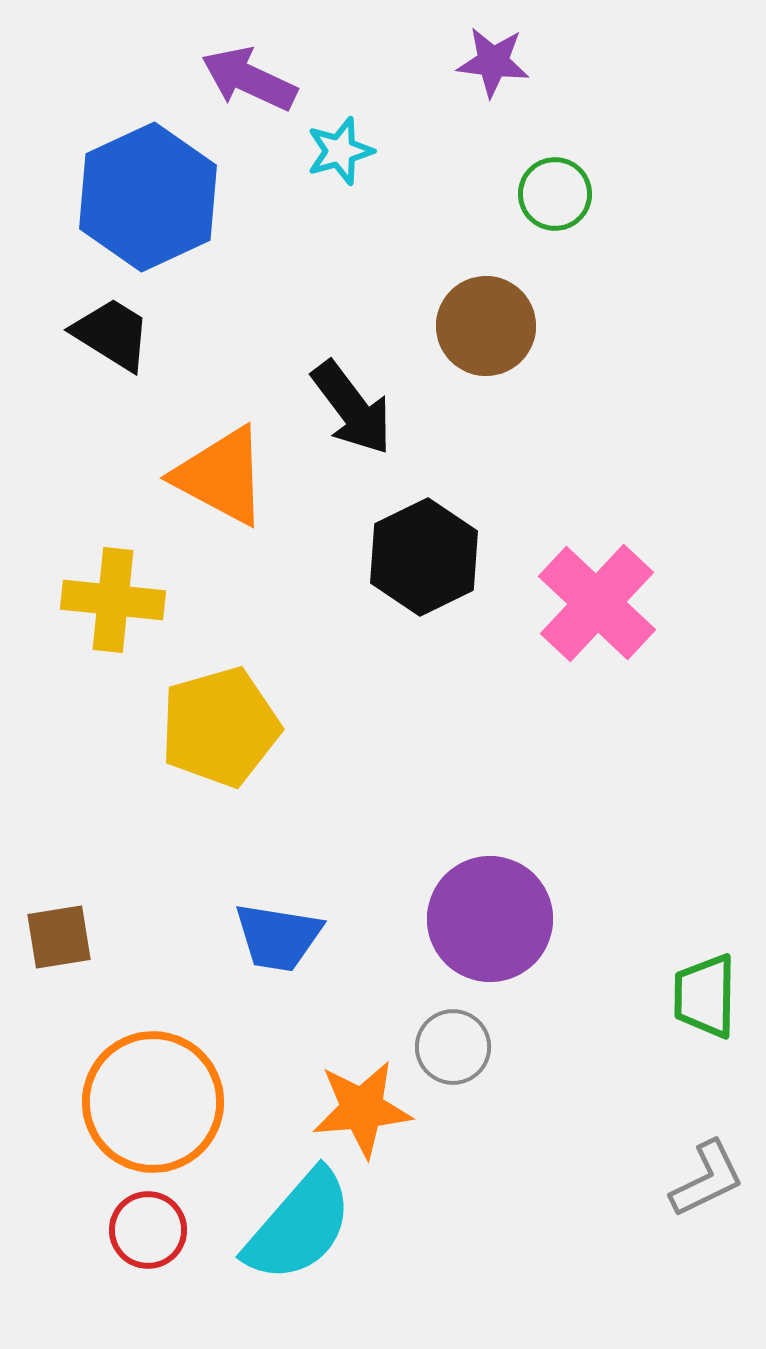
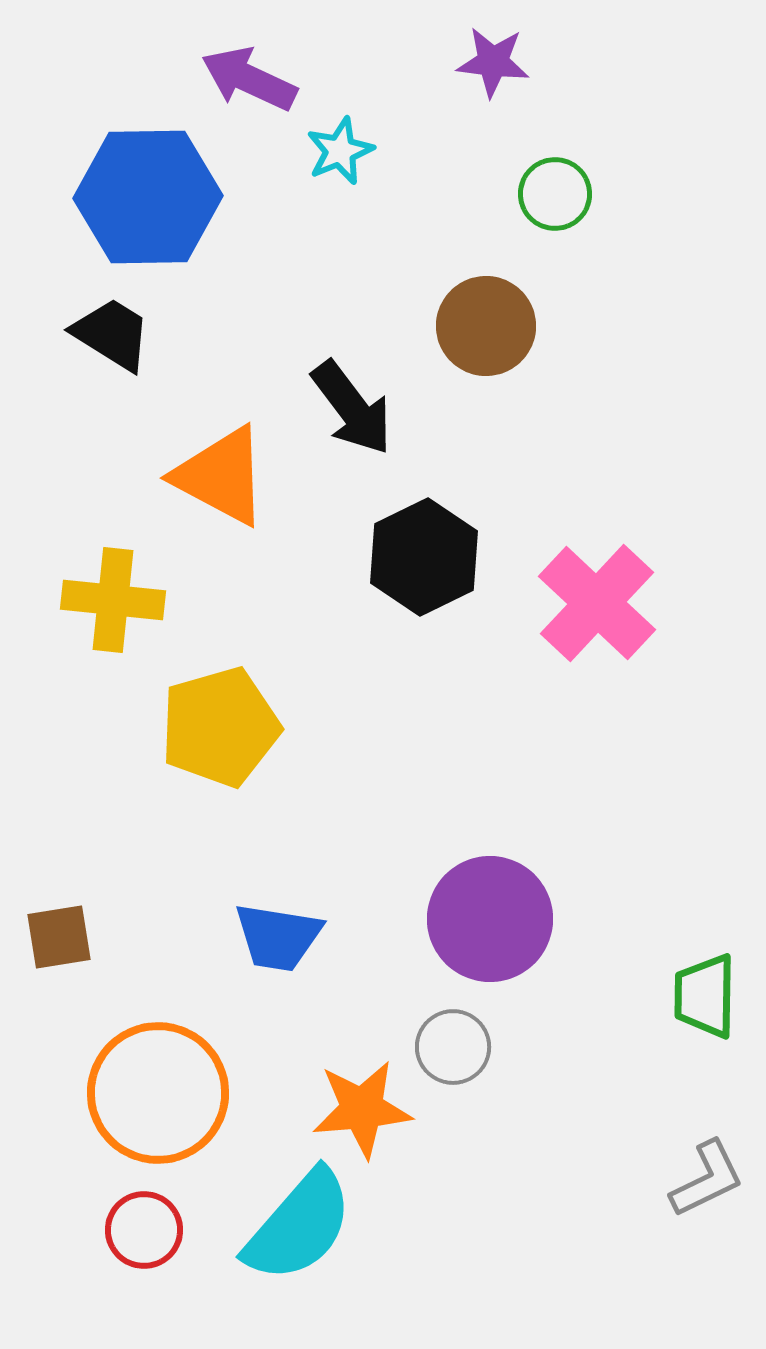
cyan star: rotated 6 degrees counterclockwise
blue hexagon: rotated 24 degrees clockwise
orange circle: moved 5 px right, 9 px up
red circle: moved 4 px left
